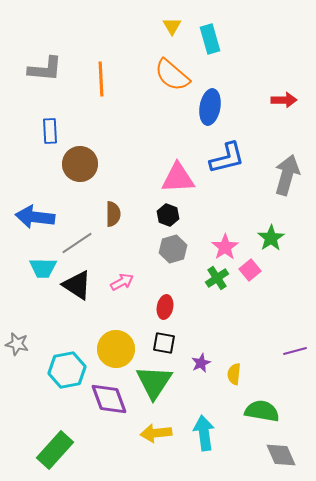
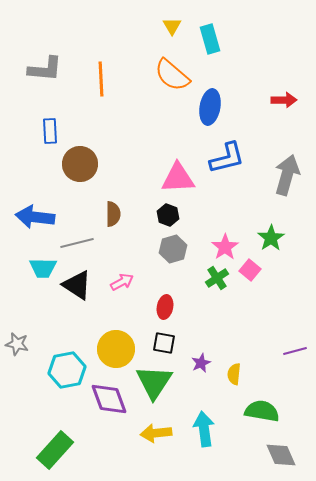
gray line: rotated 20 degrees clockwise
pink square: rotated 10 degrees counterclockwise
cyan arrow: moved 4 px up
